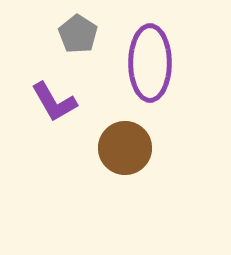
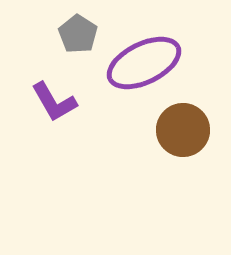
purple ellipse: moved 6 px left; rotated 64 degrees clockwise
brown circle: moved 58 px right, 18 px up
